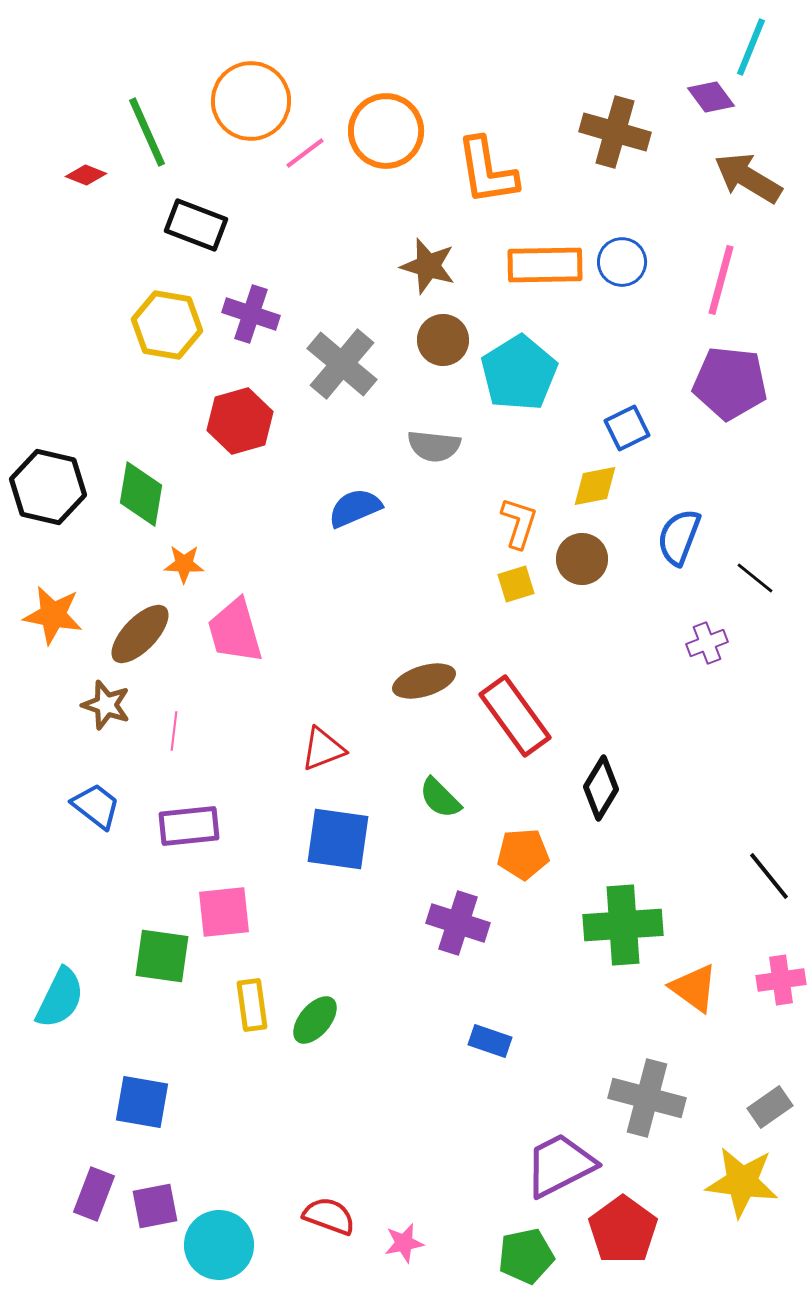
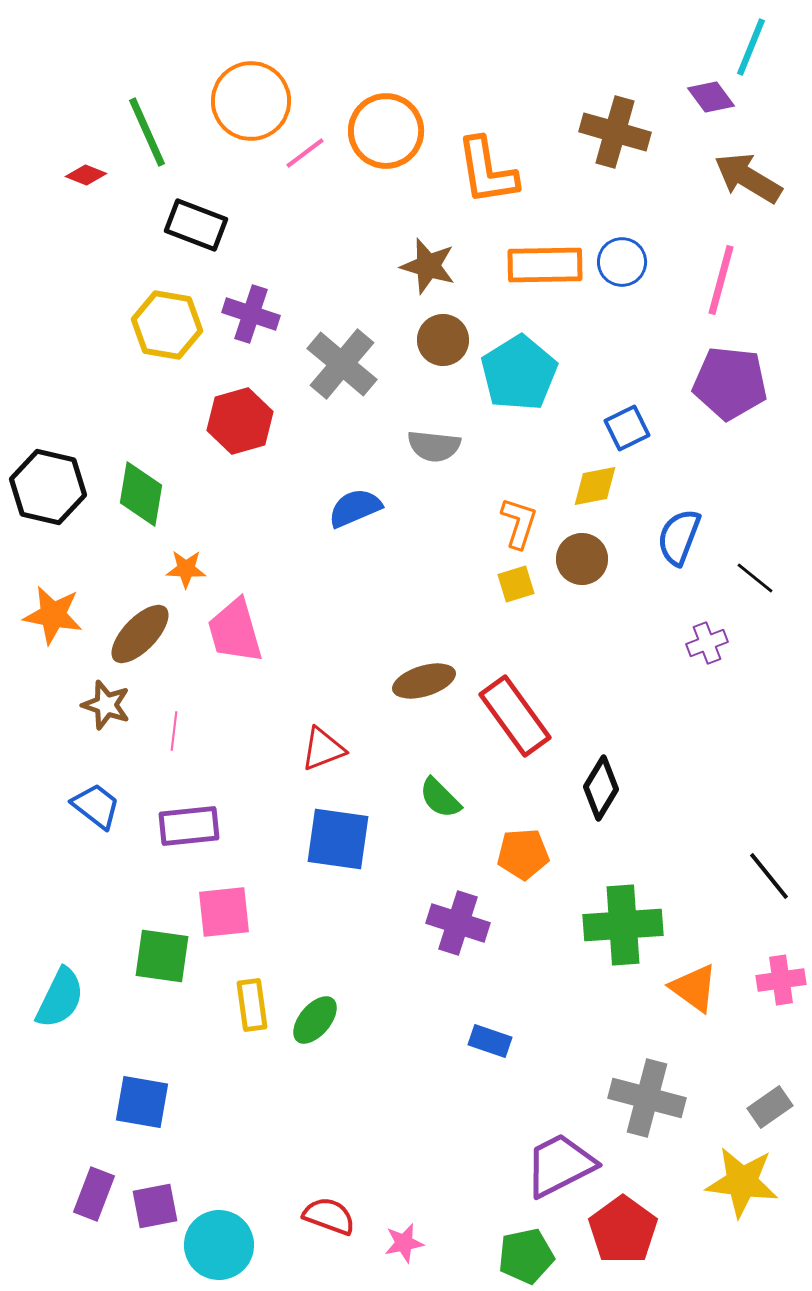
orange star at (184, 564): moved 2 px right, 5 px down
